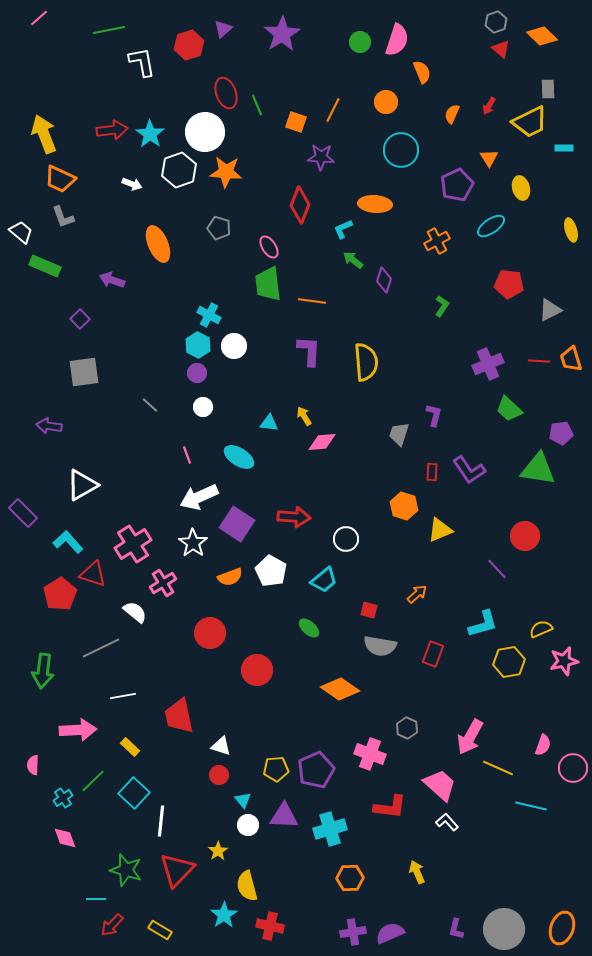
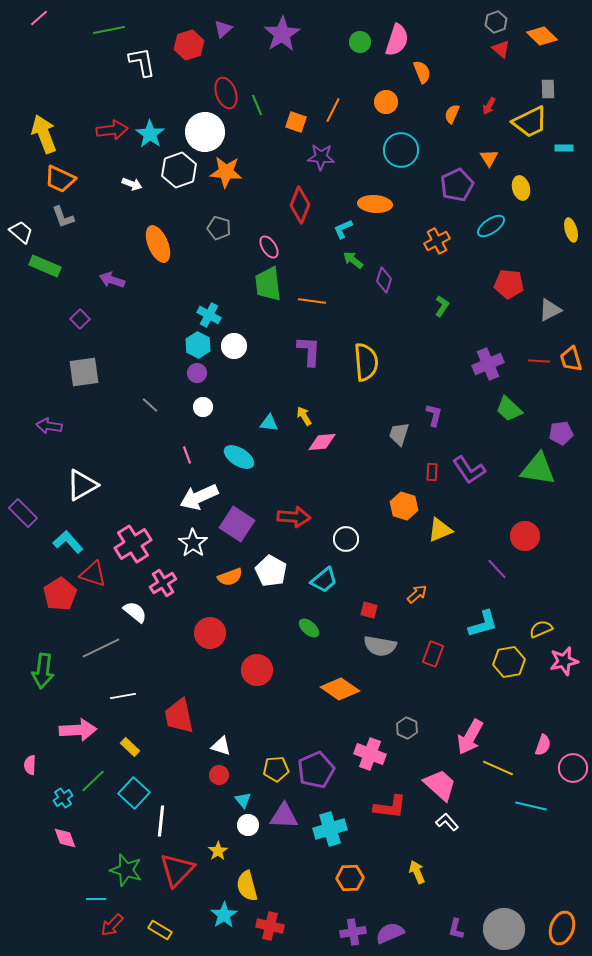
pink semicircle at (33, 765): moved 3 px left
